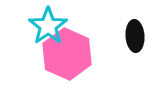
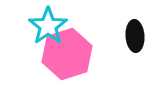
pink hexagon: rotated 18 degrees clockwise
